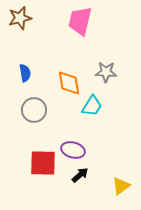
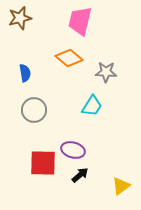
orange diamond: moved 25 px up; rotated 40 degrees counterclockwise
